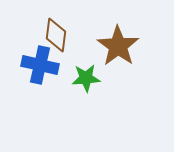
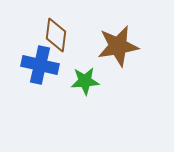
brown star: rotated 27 degrees clockwise
green star: moved 1 px left, 3 px down
